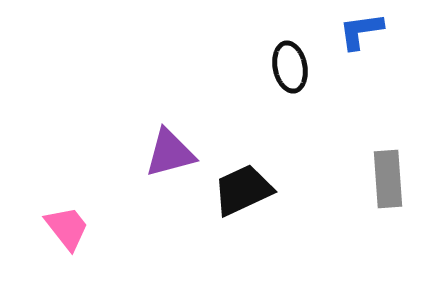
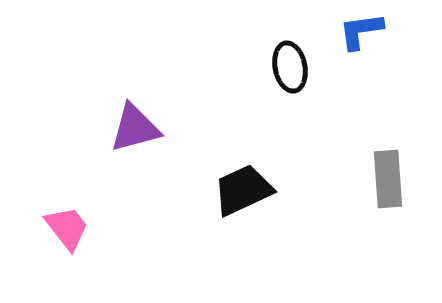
purple triangle: moved 35 px left, 25 px up
